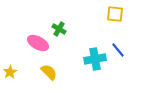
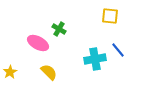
yellow square: moved 5 px left, 2 px down
